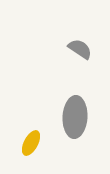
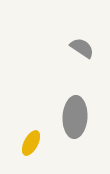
gray semicircle: moved 2 px right, 1 px up
